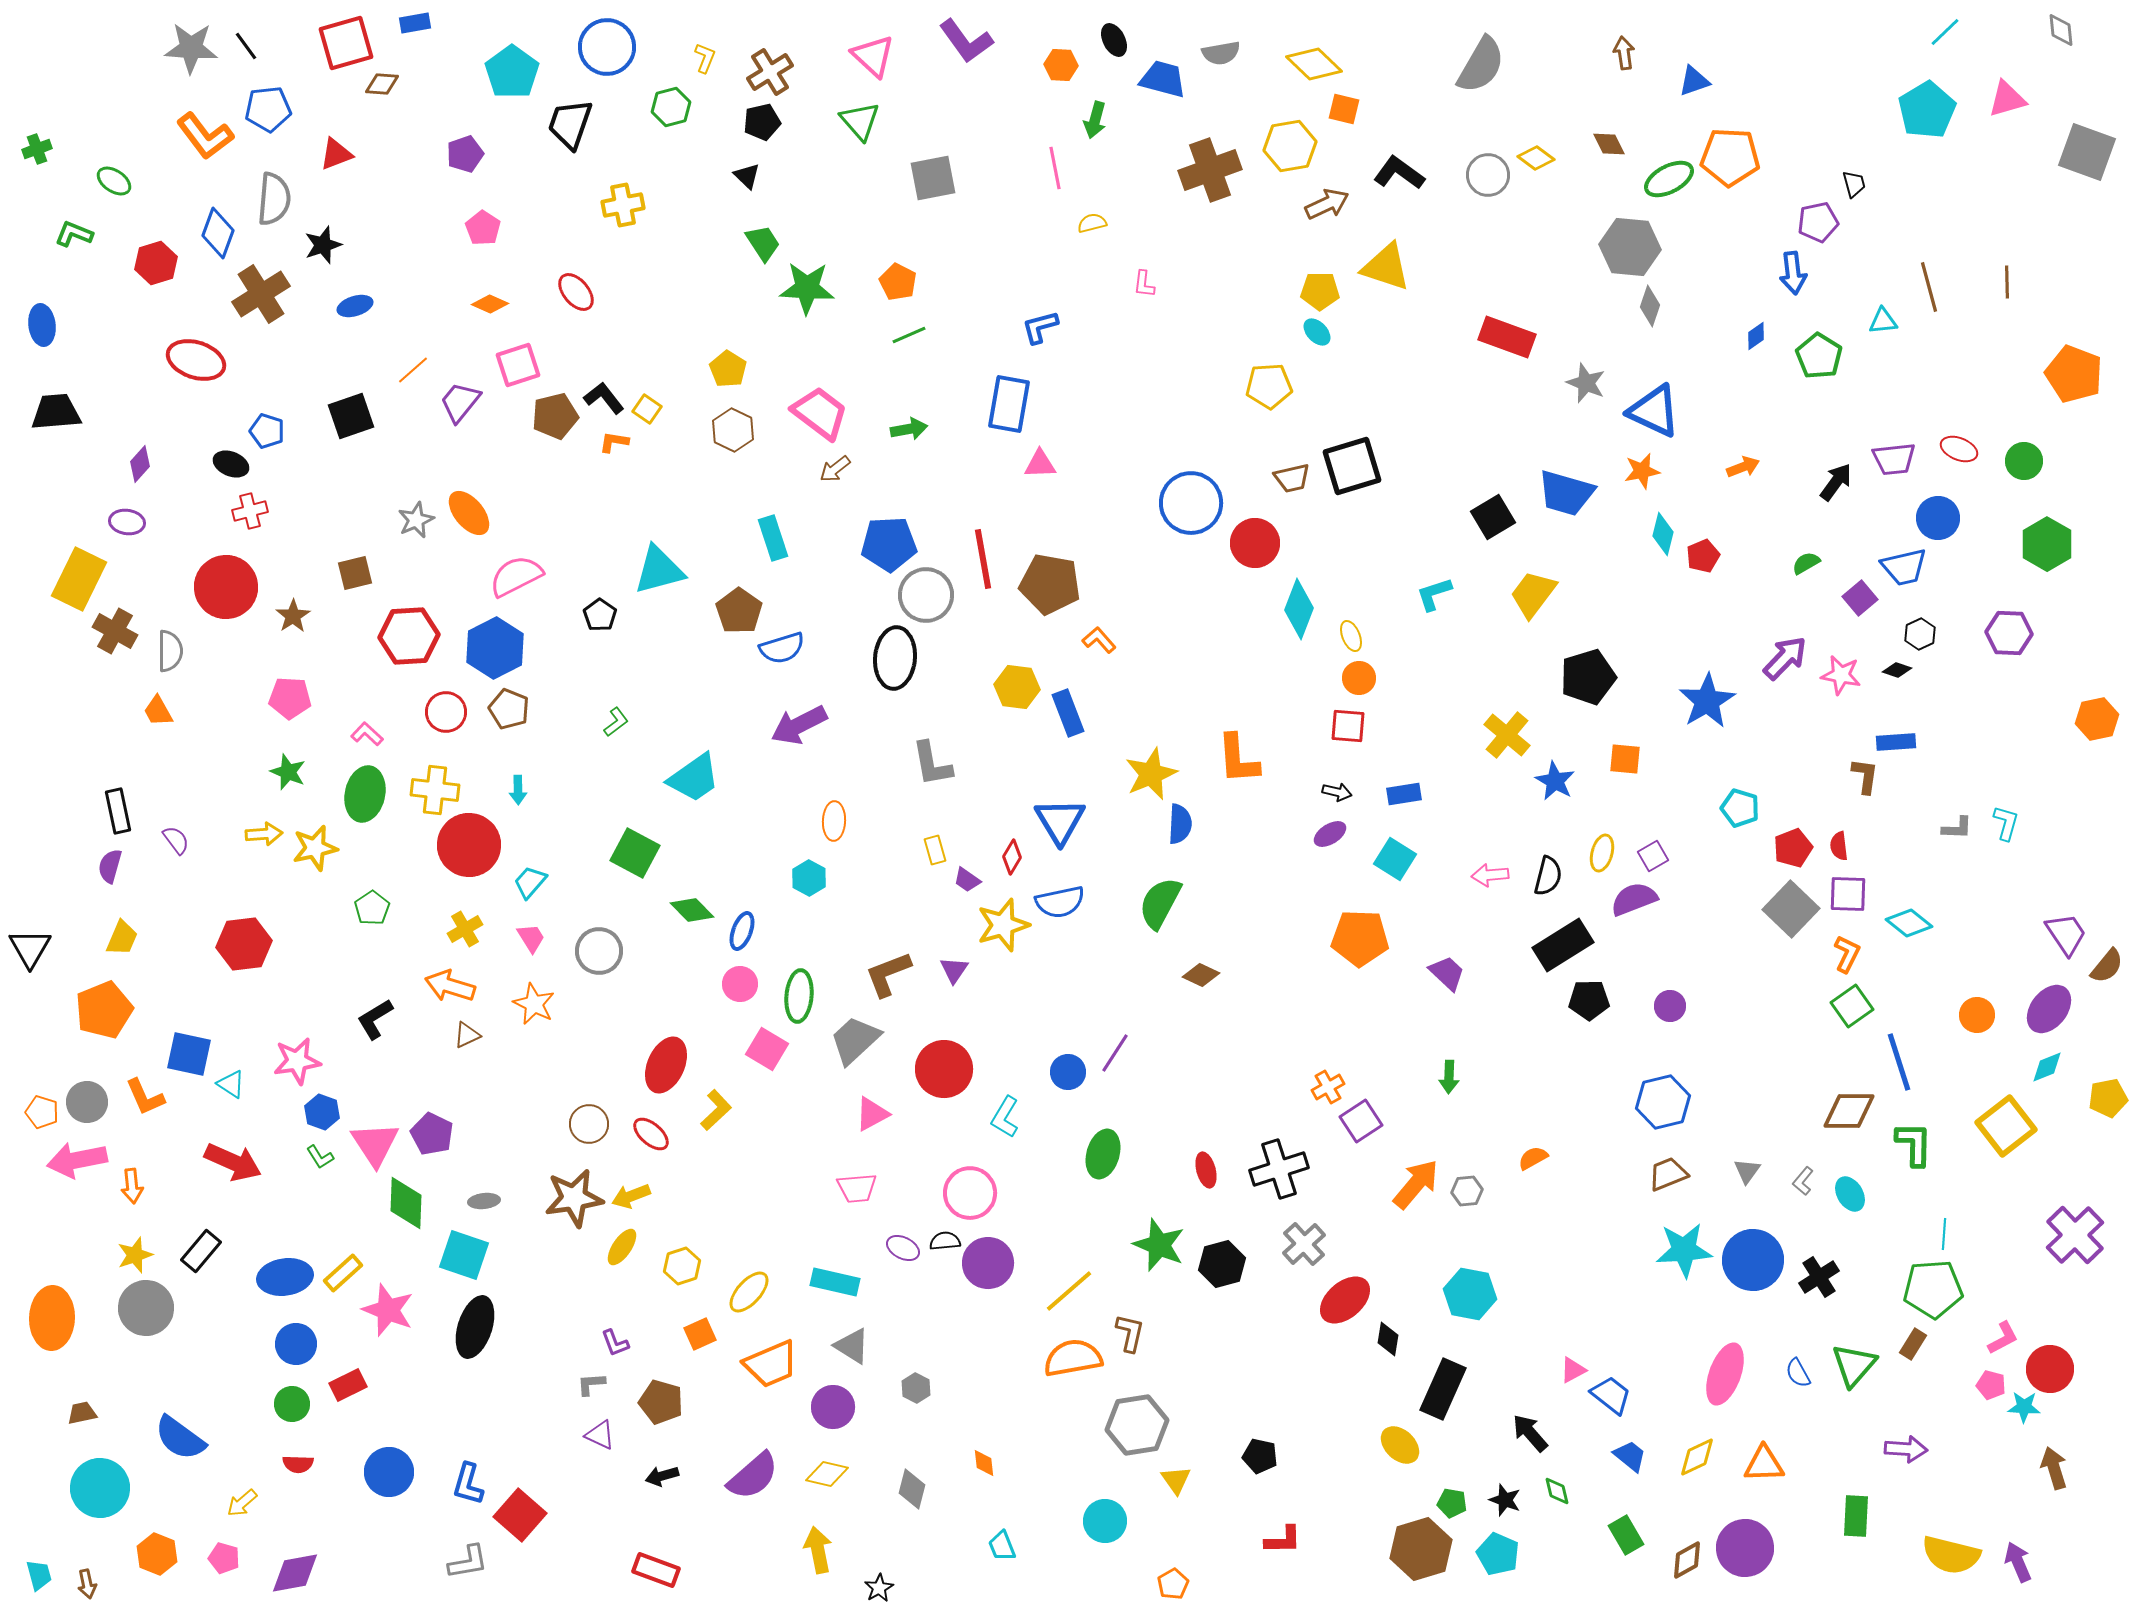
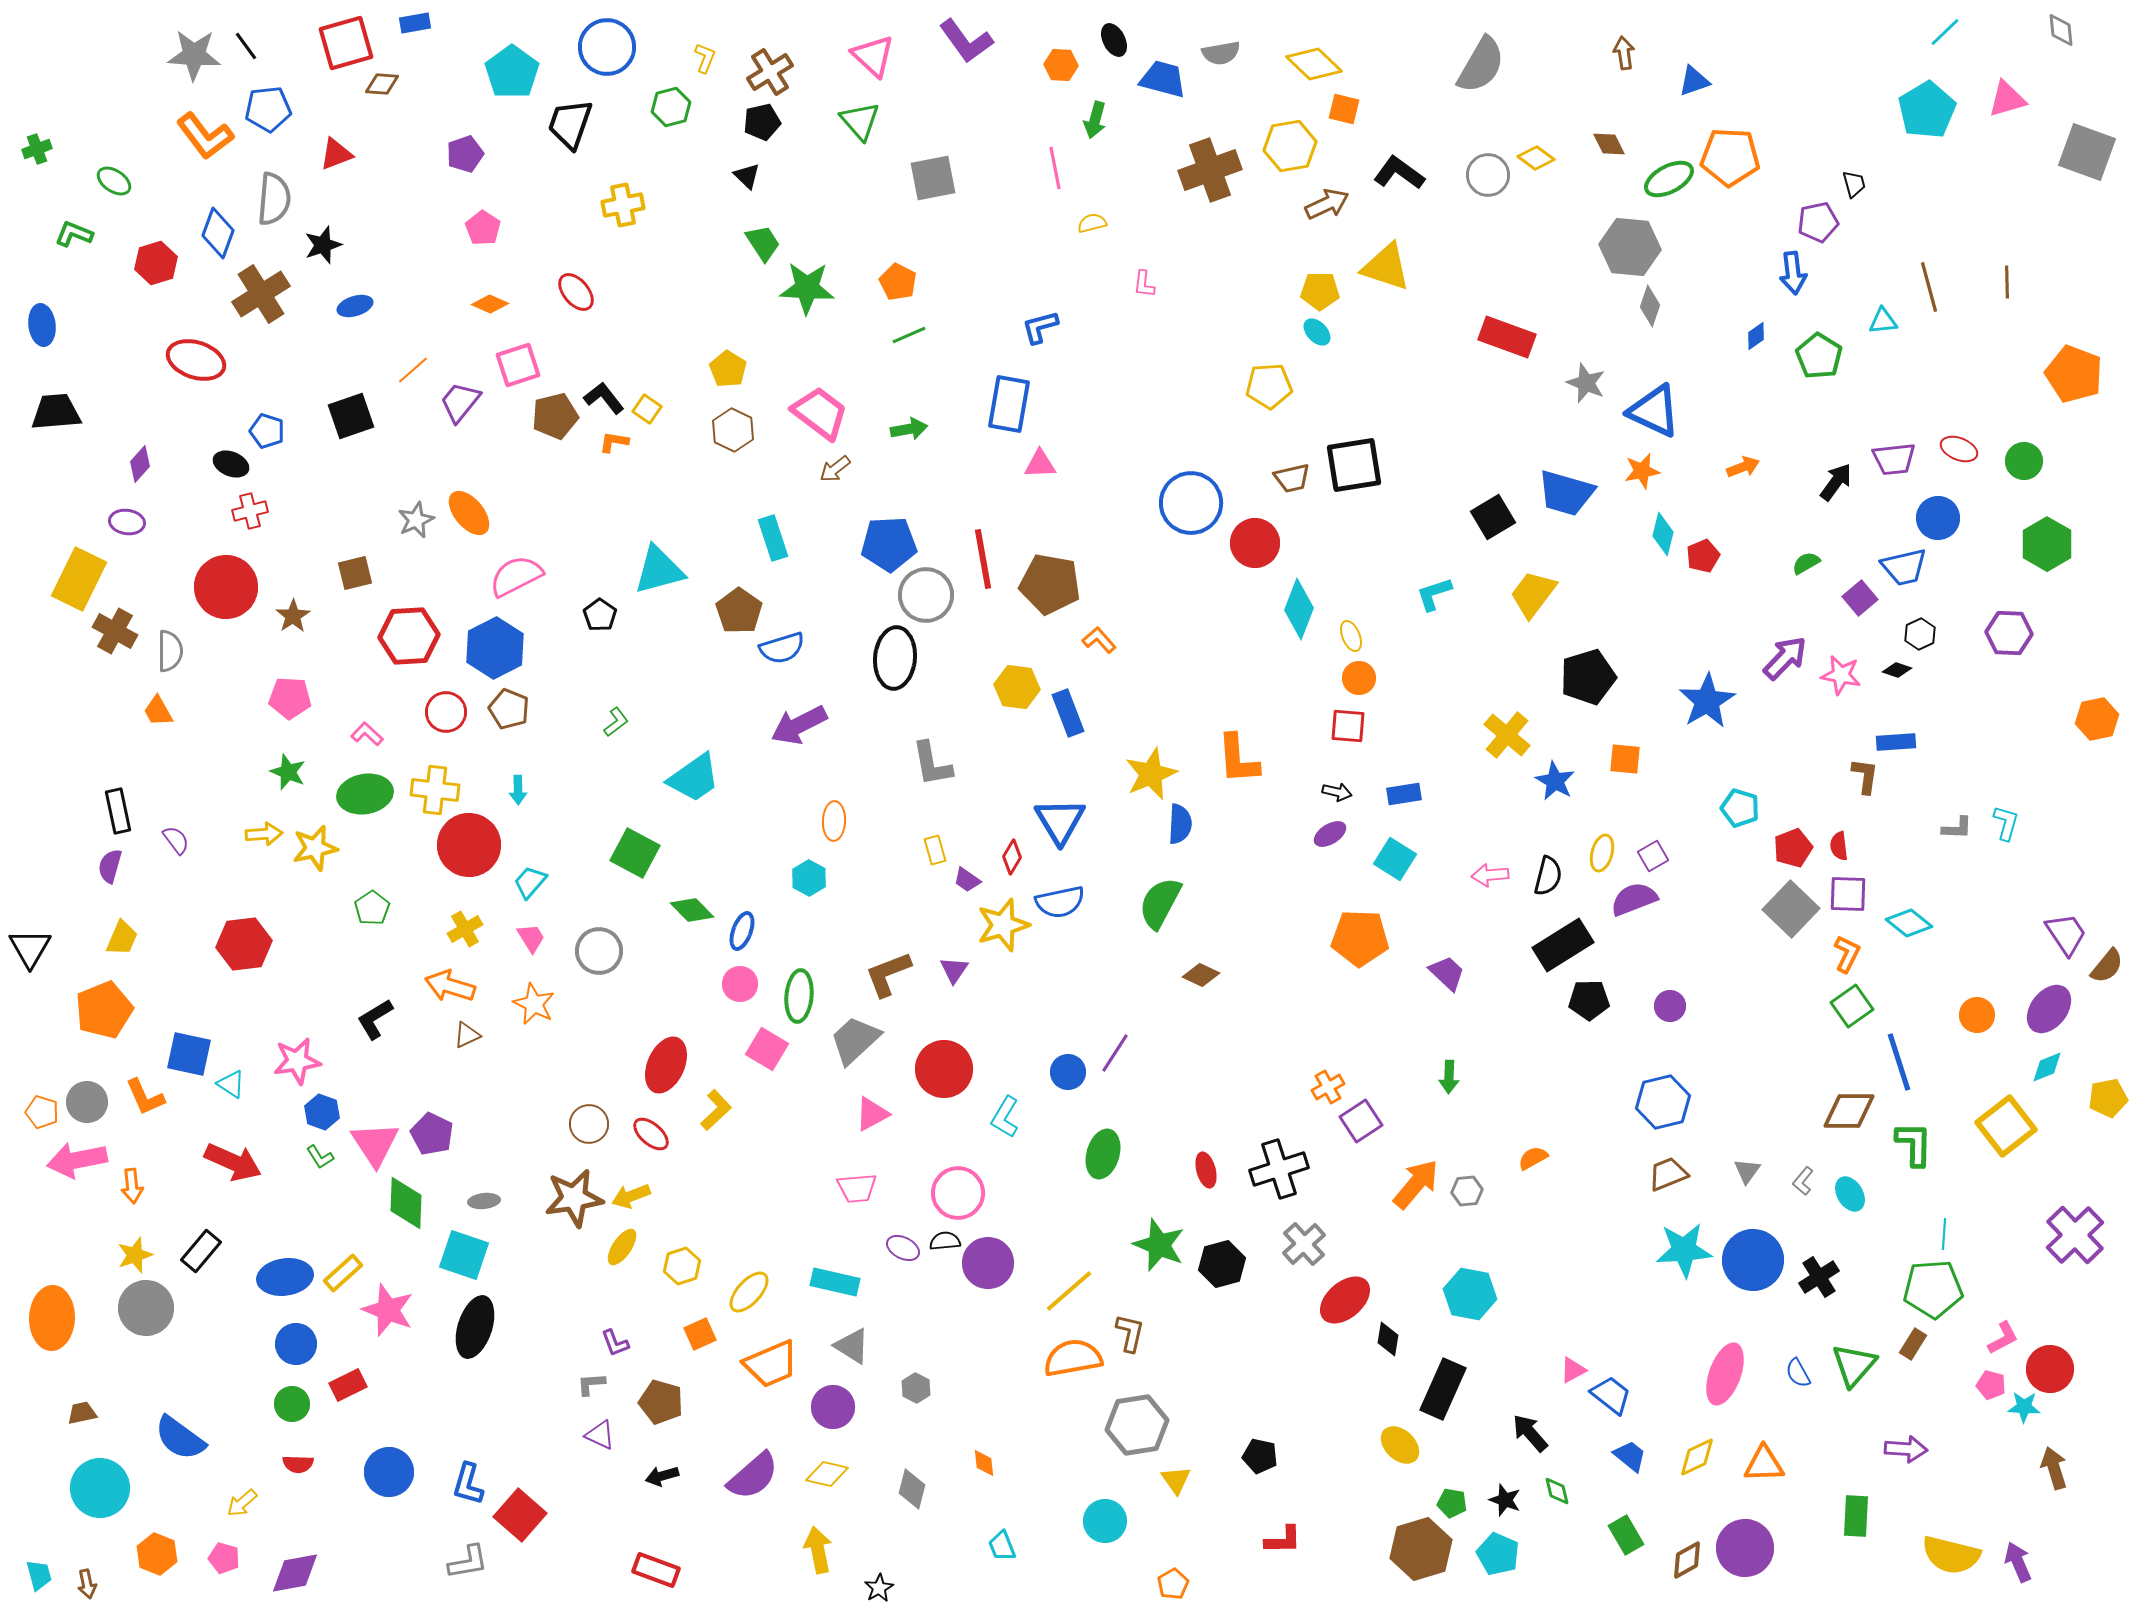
gray star at (191, 48): moved 3 px right, 7 px down
black square at (1352, 466): moved 2 px right, 1 px up; rotated 8 degrees clockwise
green ellipse at (365, 794): rotated 68 degrees clockwise
pink circle at (970, 1193): moved 12 px left
